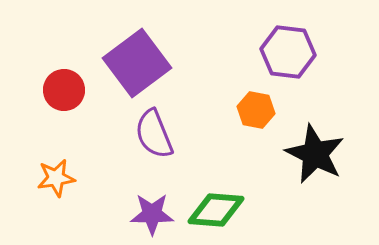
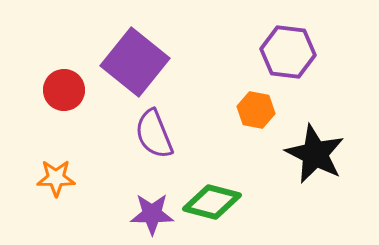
purple square: moved 2 px left, 1 px up; rotated 14 degrees counterclockwise
orange star: rotated 9 degrees clockwise
green diamond: moved 4 px left, 8 px up; rotated 10 degrees clockwise
